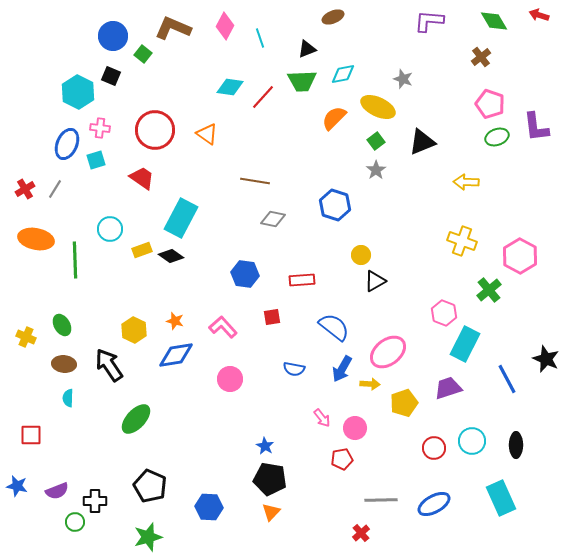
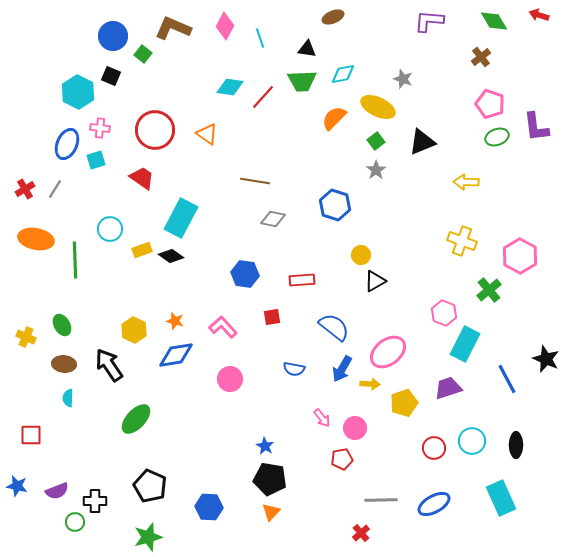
black triangle at (307, 49): rotated 30 degrees clockwise
